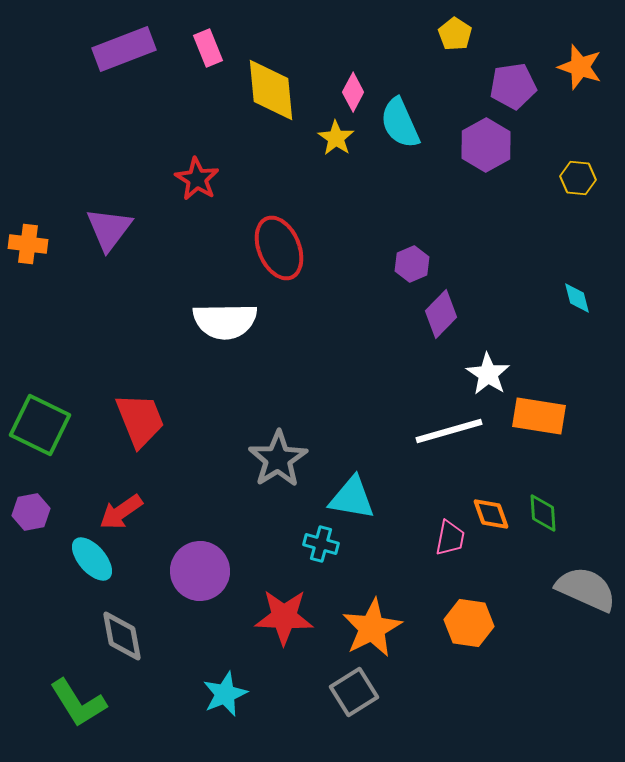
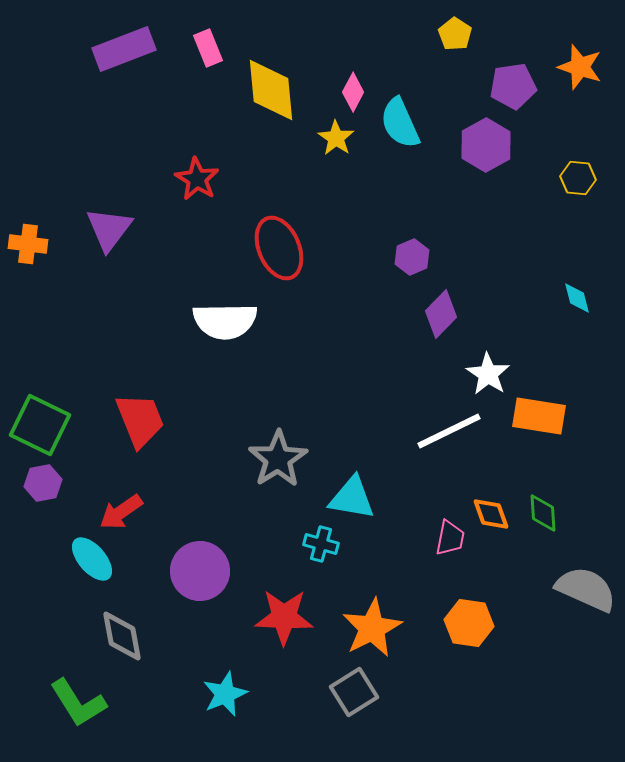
purple hexagon at (412, 264): moved 7 px up
white line at (449, 431): rotated 10 degrees counterclockwise
purple hexagon at (31, 512): moved 12 px right, 29 px up
